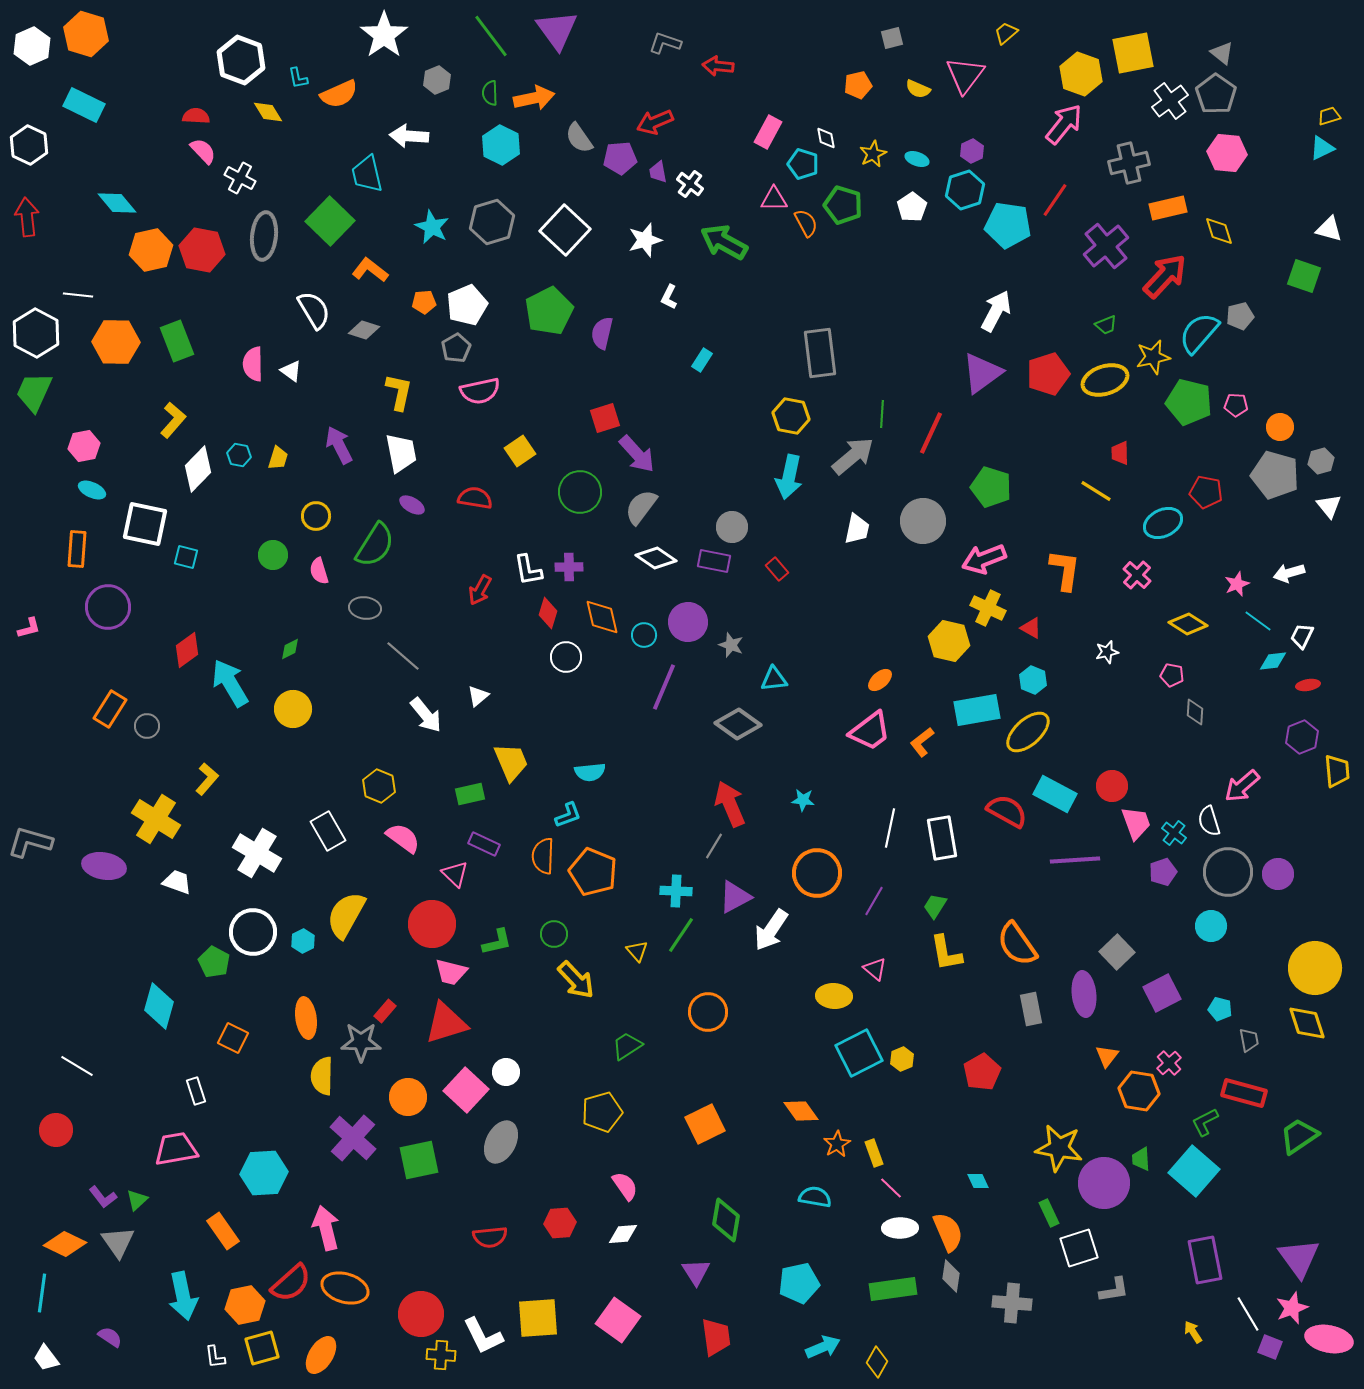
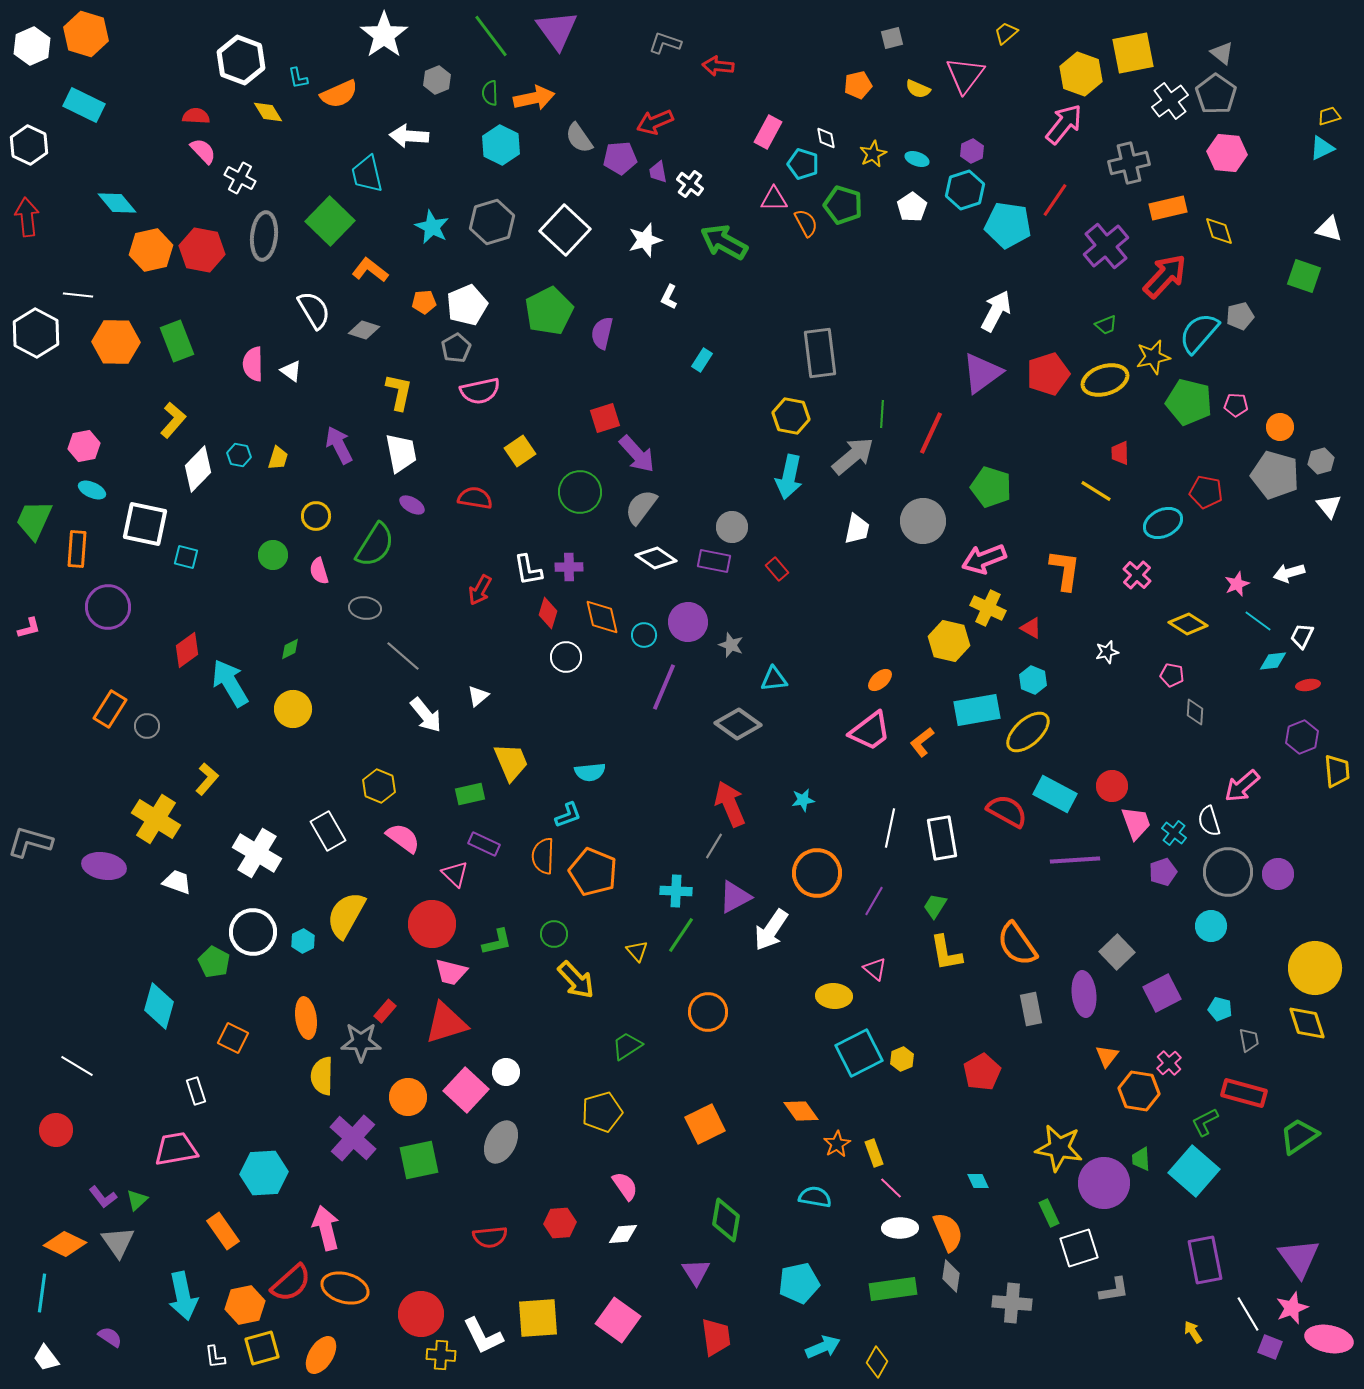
green trapezoid at (34, 392): moved 128 px down
cyan star at (803, 800): rotated 15 degrees counterclockwise
